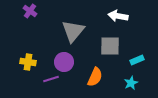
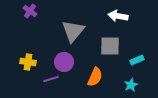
cyan star: moved 2 px down
